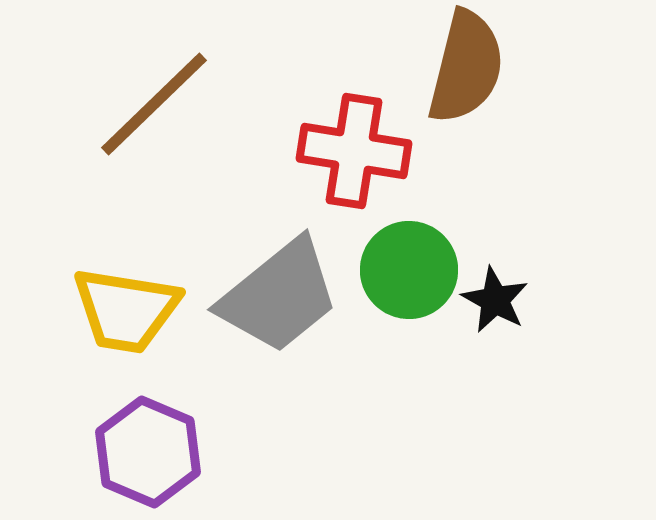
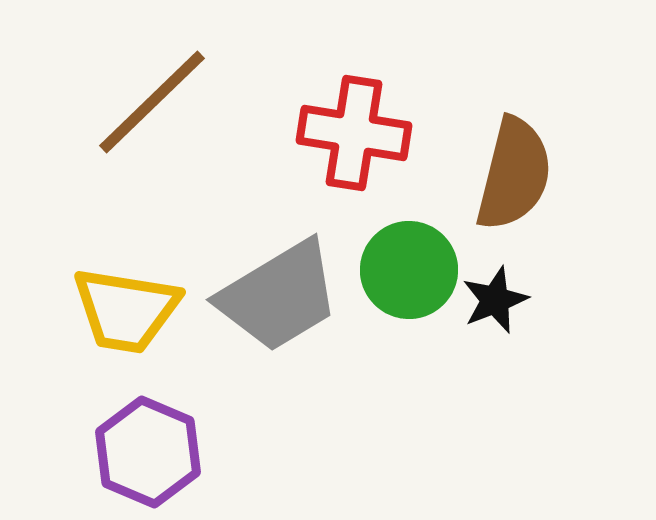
brown semicircle: moved 48 px right, 107 px down
brown line: moved 2 px left, 2 px up
red cross: moved 18 px up
gray trapezoid: rotated 8 degrees clockwise
black star: rotated 22 degrees clockwise
